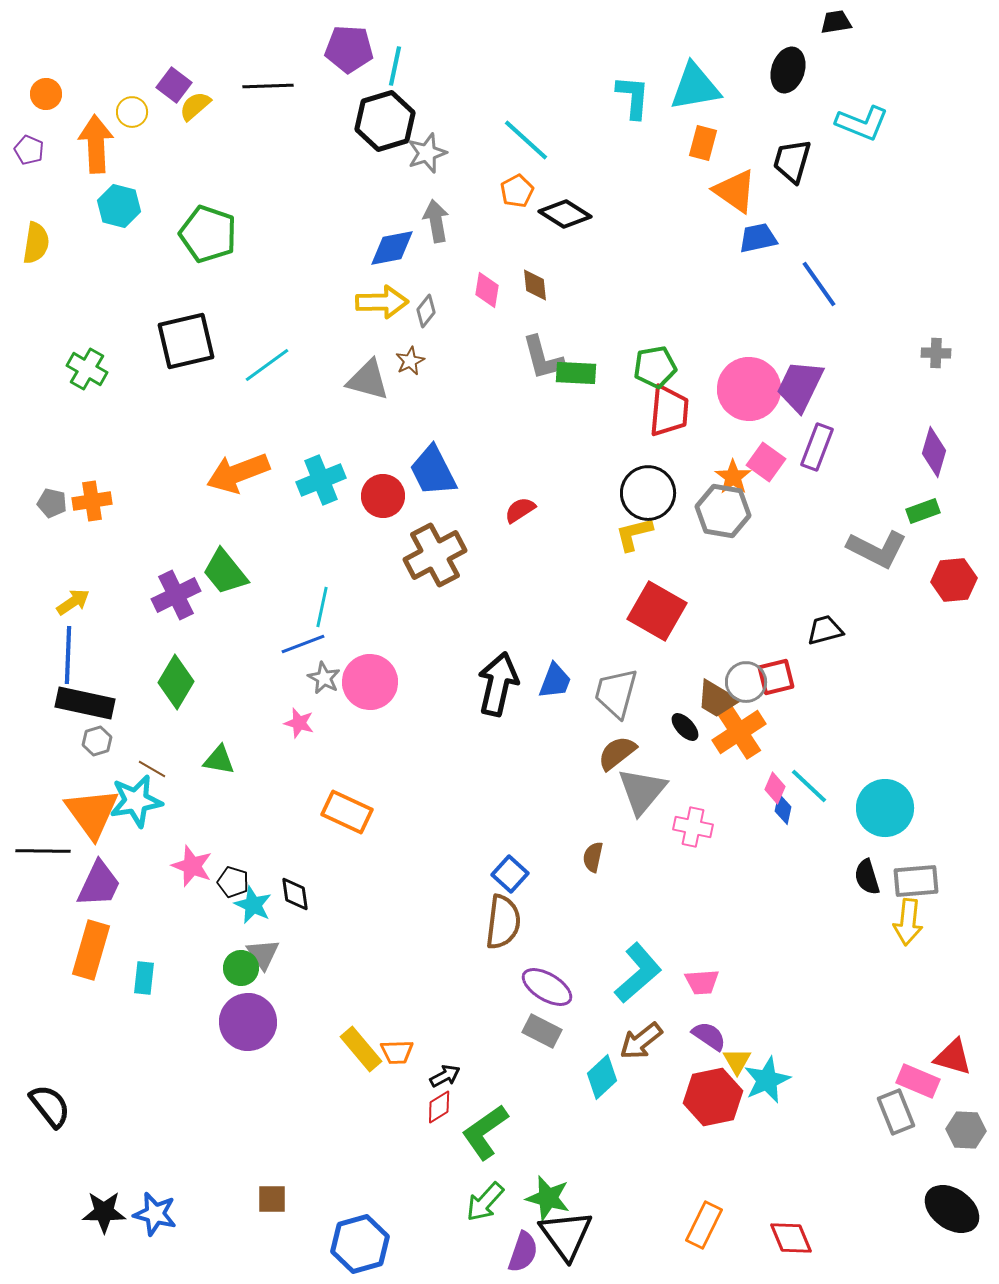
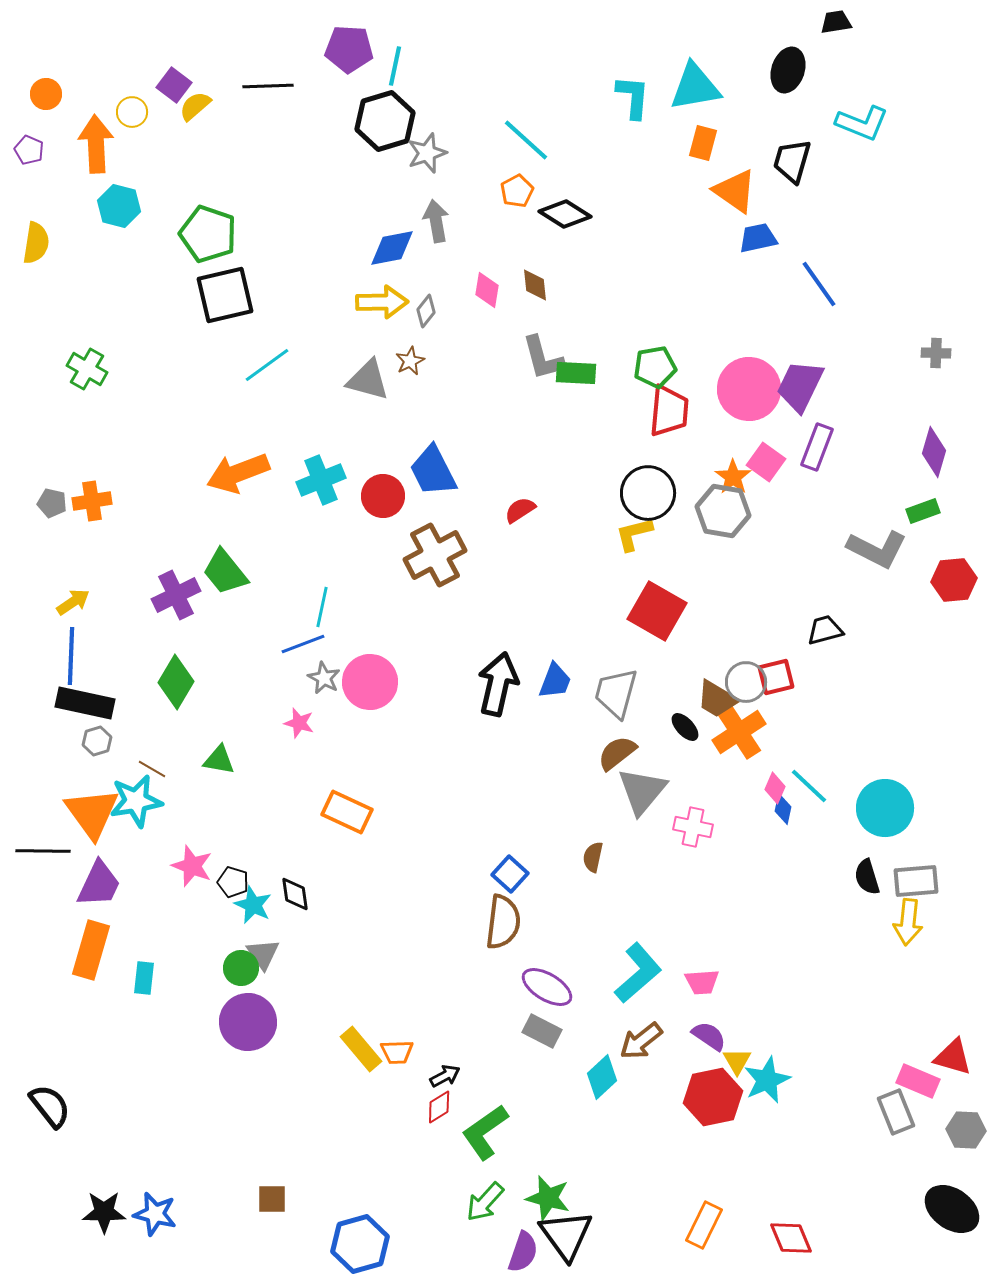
black square at (186, 341): moved 39 px right, 46 px up
blue line at (68, 655): moved 3 px right, 1 px down
